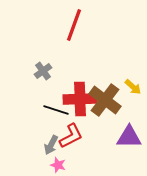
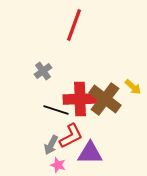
brown cross: moved 1 px up
purple triangle: moved 39 px left, 16 px down
